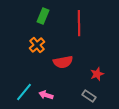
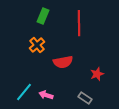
gray rectangle: moved 4 px left, 2 px down
